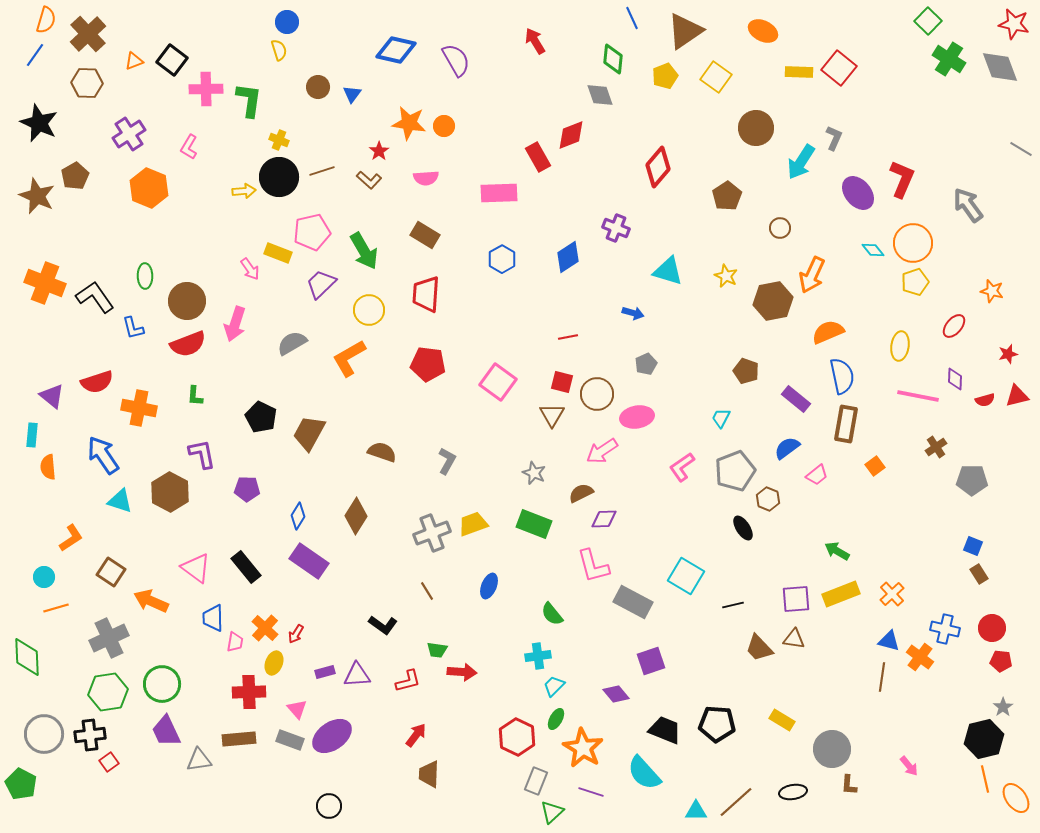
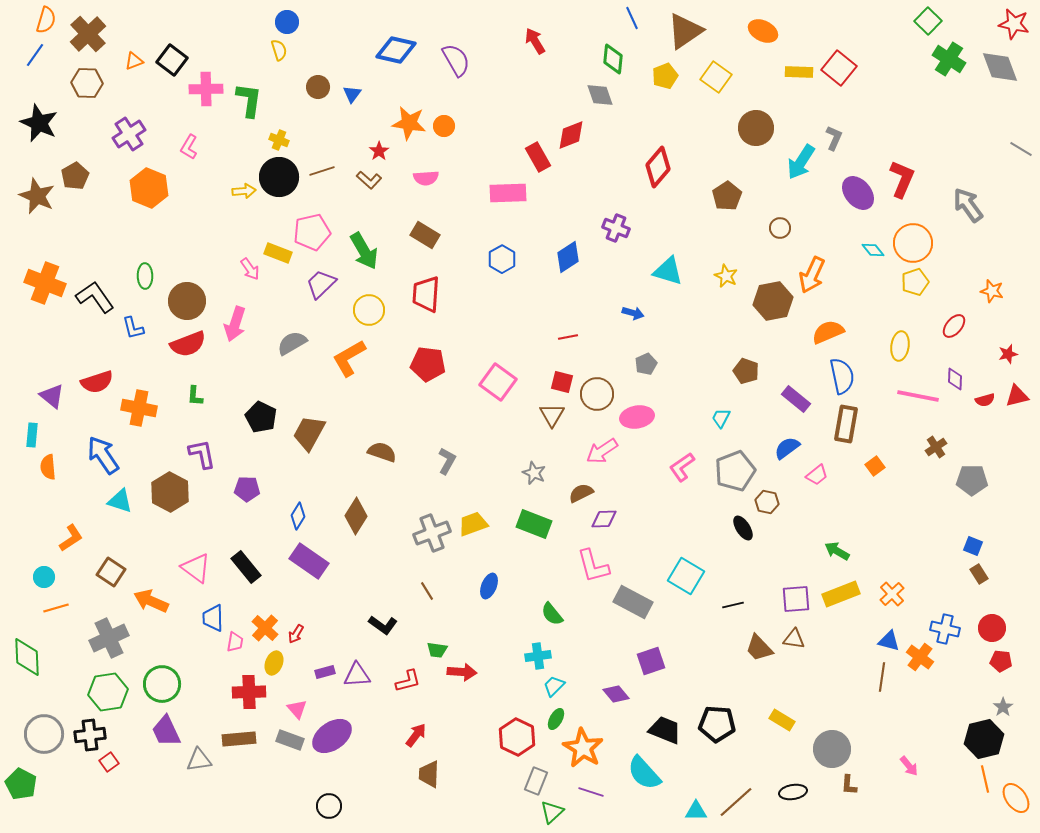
pink rectangle at (499, 193): moved 9 px right
brown hexagon at (768, 499): moved 1 px left, 3 px down; rotated 10 degrees counterclockwise
